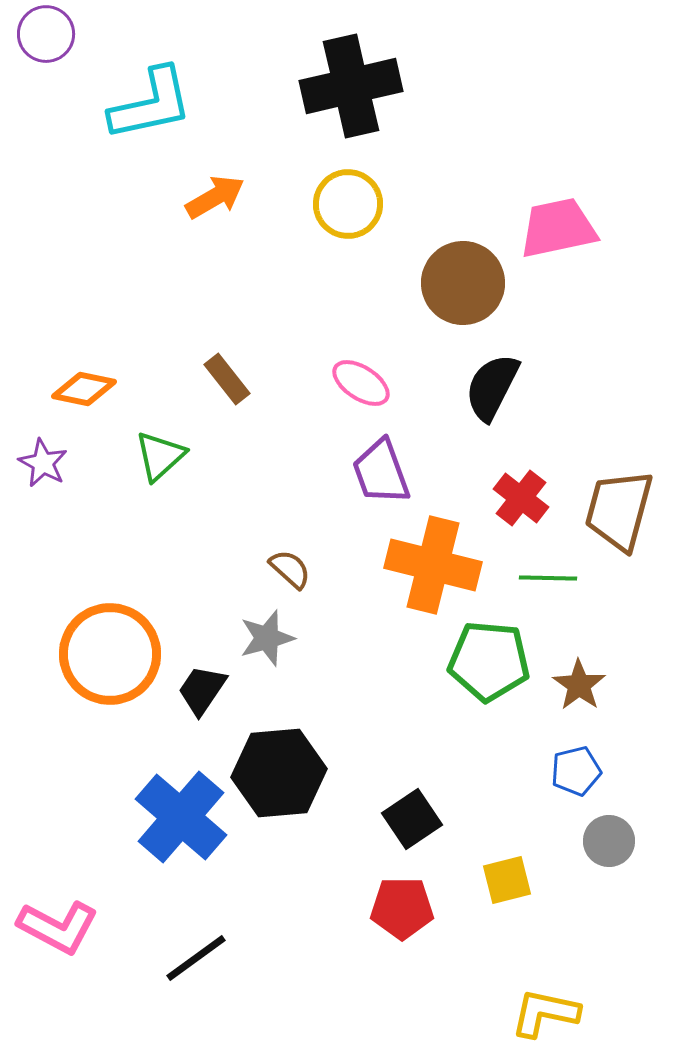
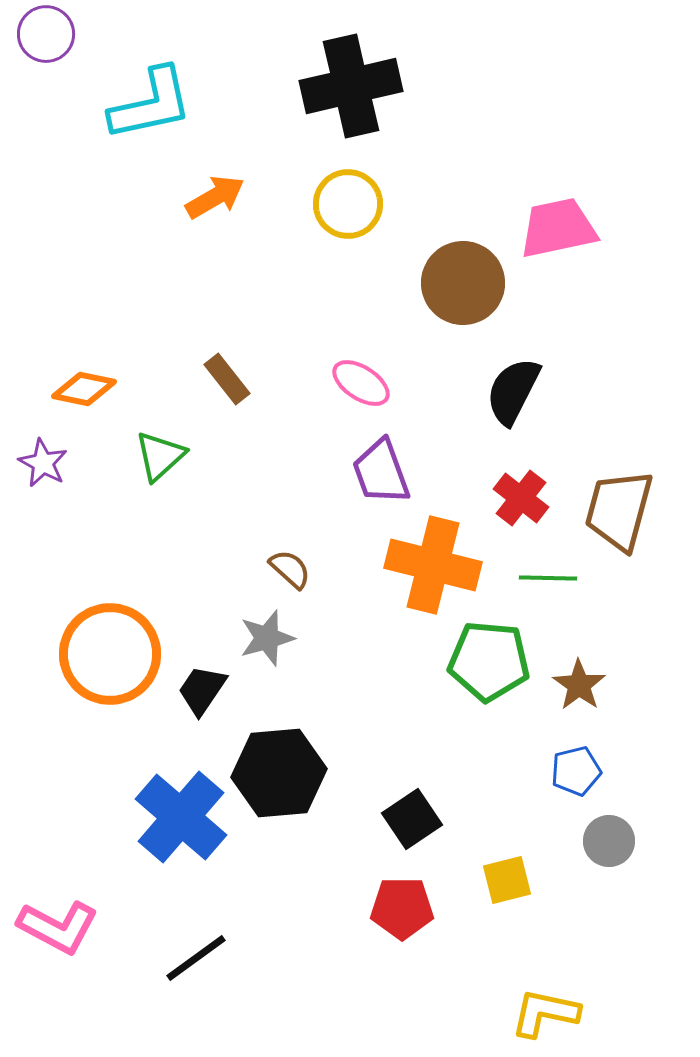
black semicircle: moved 21 px right, 4 px down
